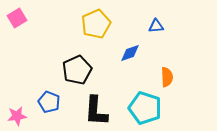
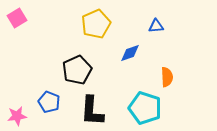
black L-shape: moved 4 px left
